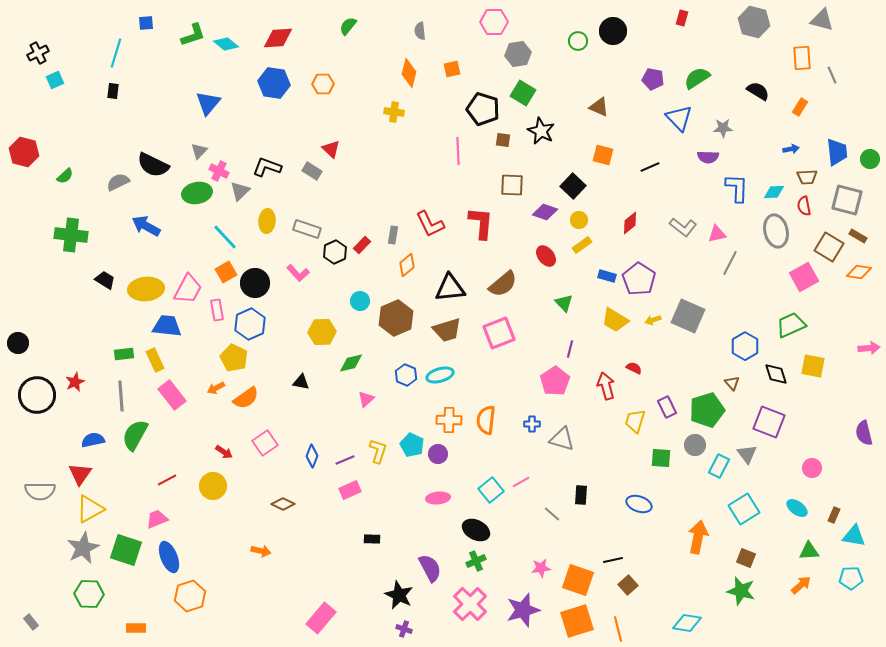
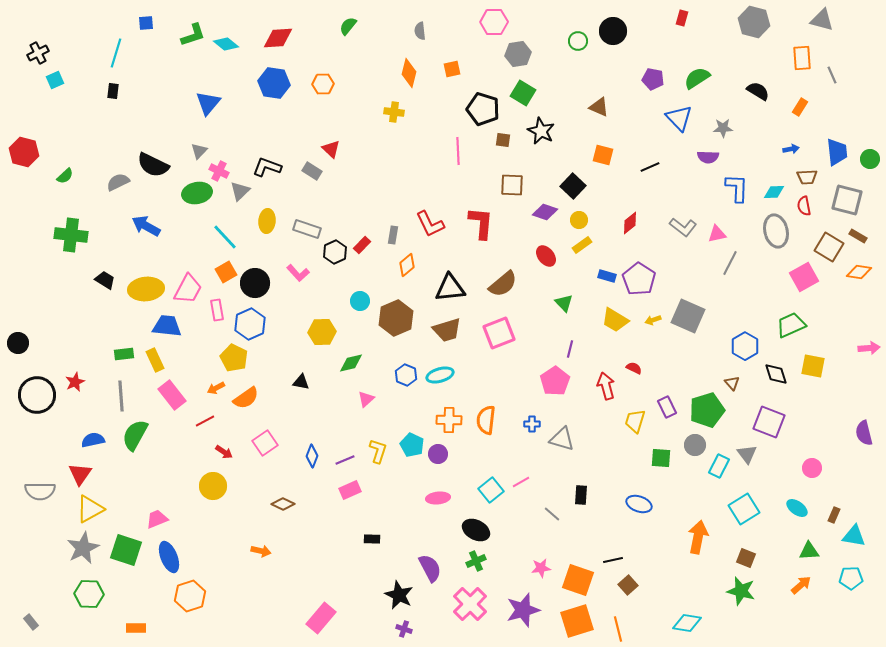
red line at (167, 480): moved 38 px right, 59 px up
